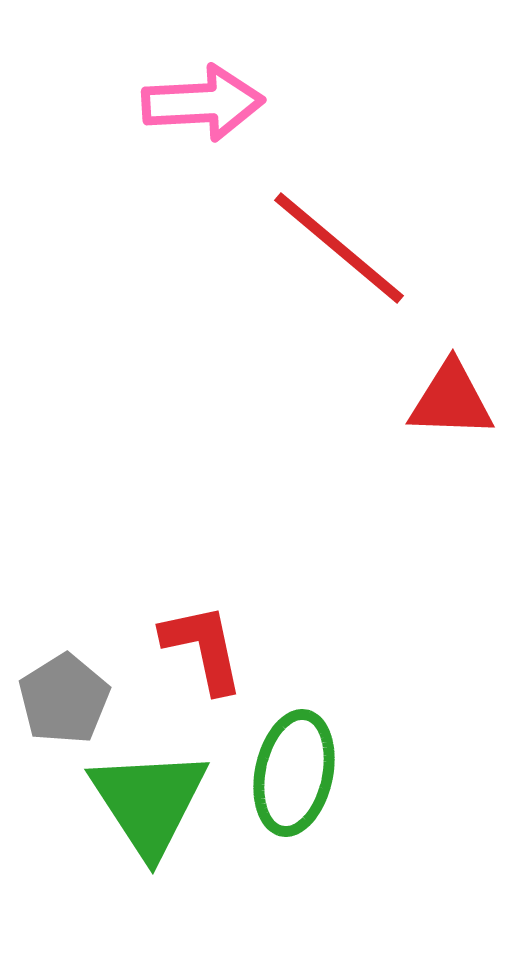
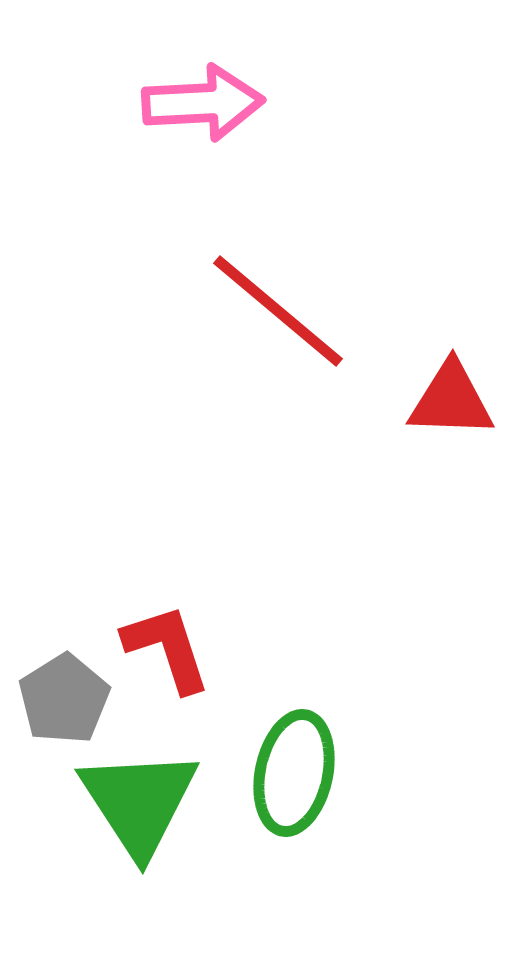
red line: moved 61 px left, 63 px down
red L-shape: moved 36 px left; rotated 6 degrees counterclockwise
green triangle: moved 10 px left
